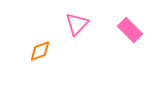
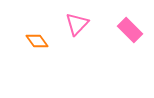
orange diamond: moved 3 px left, 10 px up; rotated 75 degrees clockwise
